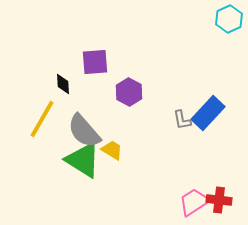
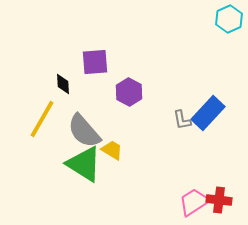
green triangle: moved 1 px right, 4 px down
